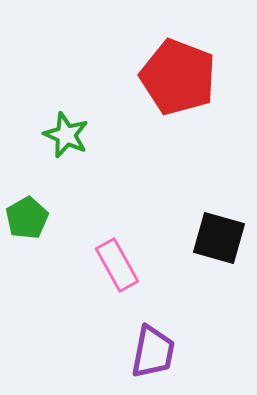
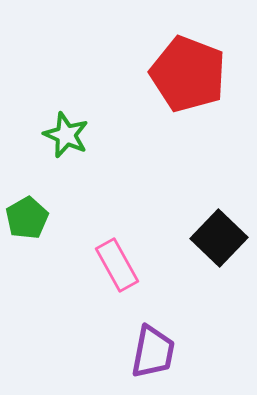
red pentagon: moved 10 px right, 3 px up
black square: rotated 28 degrees clockwise
